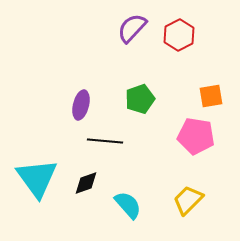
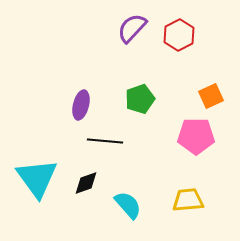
orange square: rotated 15 degrees counterclockwise
pink pentagon: rotated 9 degrees counterclockwise
yellow trapezoid: rotated 40 degrees clockwise
